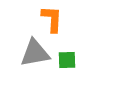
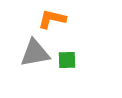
orange L-shape: rotated 80 degrees counterclockwise
